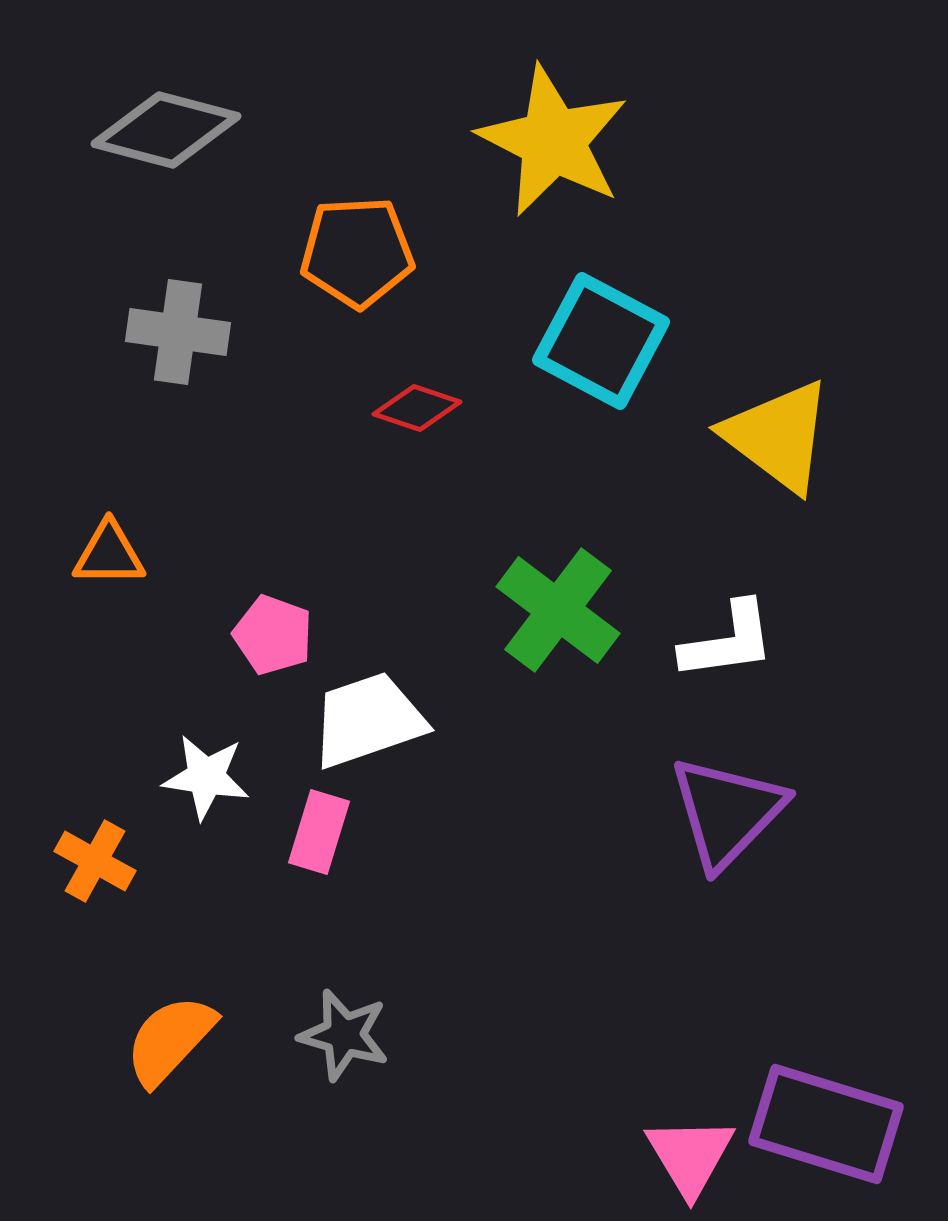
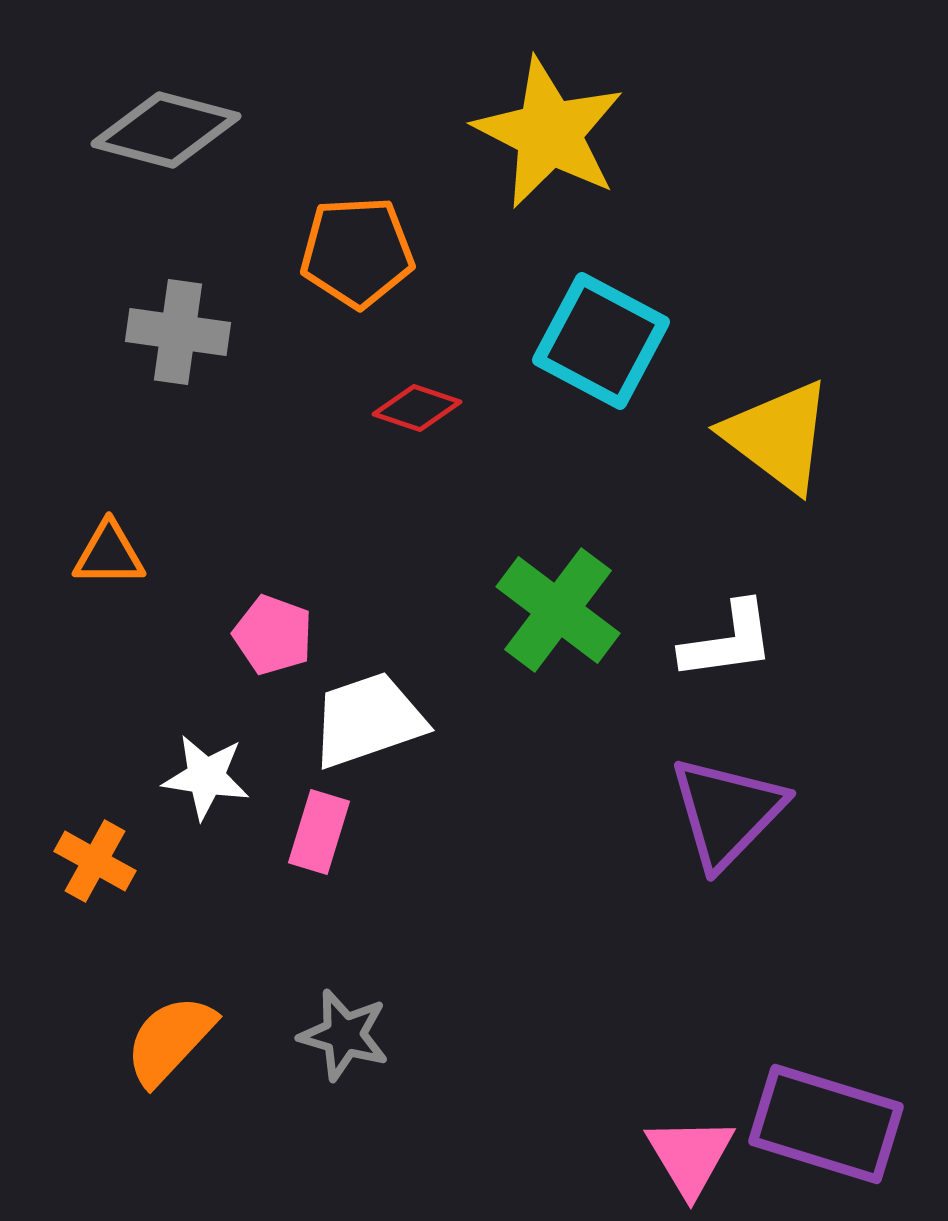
yellow star: moved 4 px left, 8 px up
